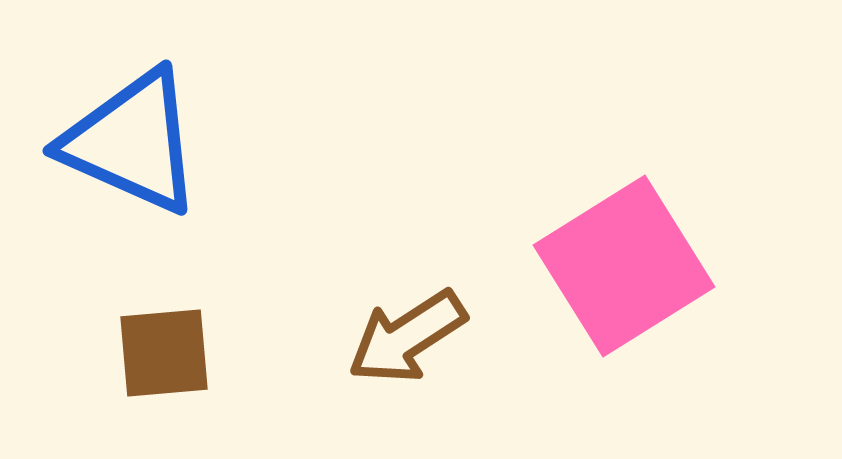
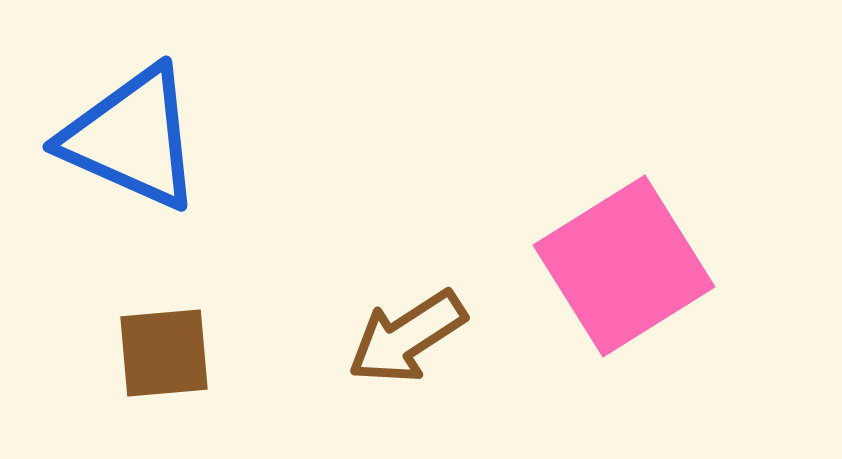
blue triangle: moved 4 px up
